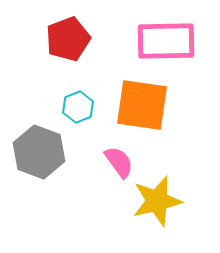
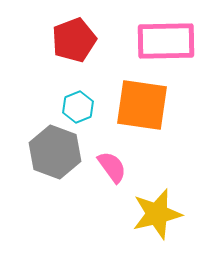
red pentagon: moved 6 px right, 1 px down
gray hexagon: moved 16 px right
pink semicircle: moved 7 px left, 5 px down
yellow star: moved 13 px down
